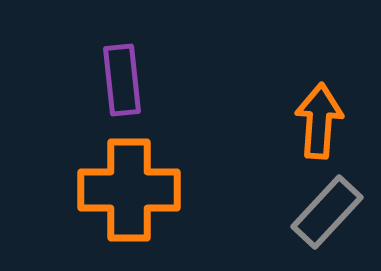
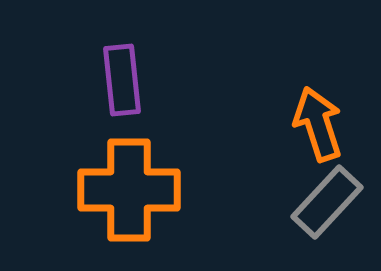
orange arrow: moved 1 px left, 3 px down; rotated 22 degrees counterclockwise
gray rectangle: moved 10 px up
